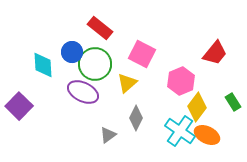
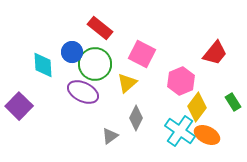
gray triangle: moved 2 px right, 1 px down
